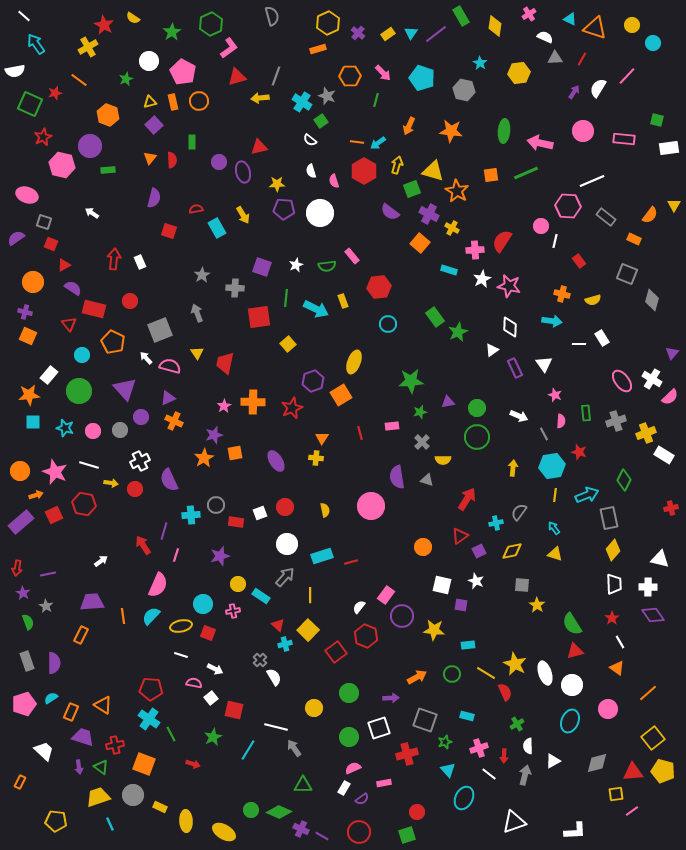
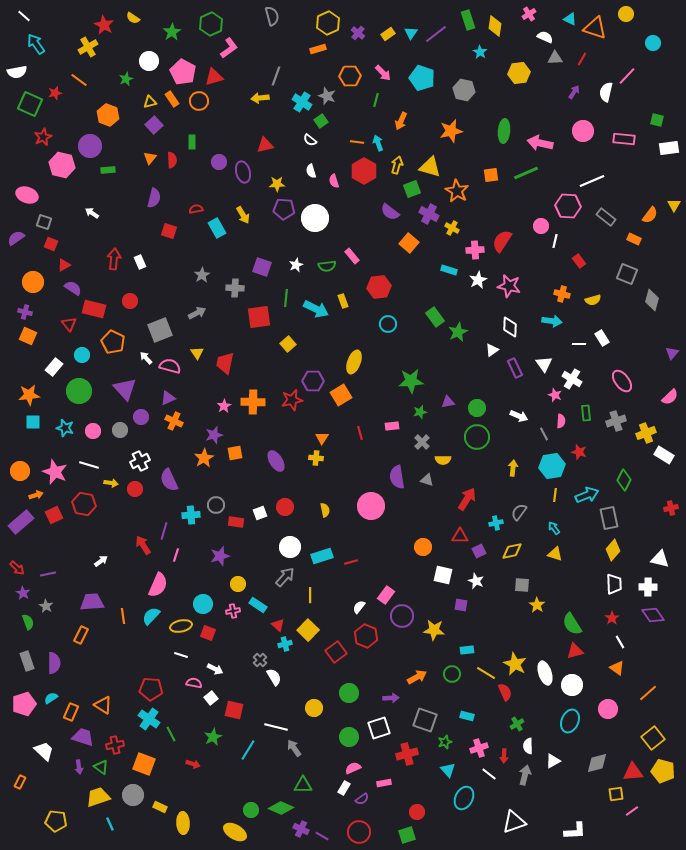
green rectangle at (461, 16): moved 7 px right, 4 px down; rotated 12 degrees clockwise
yellow circle at (632, 25): moved 6 px left, 11 px up
cyan star at (480, 63): moved 11 px up
white semicircle at (15, 71): moved 2 px right, 1 px down
red triangle at (237, 77): moved 23 px left
white semicircle at (598, 88): moved 8 px right, 4 px down; rotated 18 degrees counterclockwise
orange rectangle at (173, 102): moved 1 px left, 3 px up; rotated 21 degrees counterclockwise
orange arrow at (409, 126): moved 8 px left, 5 px up
orange star at (451, 131): rotated 20 degrees counterclockwise
cyan arrow at (378, 143): rotated 105 degrees clockwise
red triangle at (259, 147): moved 6 px right, 2 px up
yellow triangle at (433, 171): moved 3 px left, 4 px up
white circle at (320, 213): moved 5 px left, 5 px down
orange square at (420, 243): moved 11 px left
white star at (482, 279): moved 4 px left, 1 px down
gray arrow at (197, 313): rotated 84 degrees clockwise
white rectangle at (49, 375): moved 5 px right, 8 px up
white cross at (652, 379): moved 80 px left
purple hexagon at (313, 381): rotated 20 degrees clockwise
red star at (292, 408): moved 8 px up; rotated 10 degrees clockwise
red triangle at (460, 536): rotated 36 degrees clockwise
white circle at (287, 544): moved 3 px right, 3 px down
red arrow at (17, 568): rotated 56 degrees counterclockwise
white square at (442, 585): moved 1 px right, 10 px up
cyan rectangle at (261, 596): moved 3 px left, 9 px down
cyan rectangle at (468, 645): moved 1 px left, 5 px down
green diamond at (279, 812): moved 2 px right, 4 px up
yellow ellipse at (186, 821): moved 3 px left, 2 px down
yellow ellipse at (224, 832): moved 11 px right
